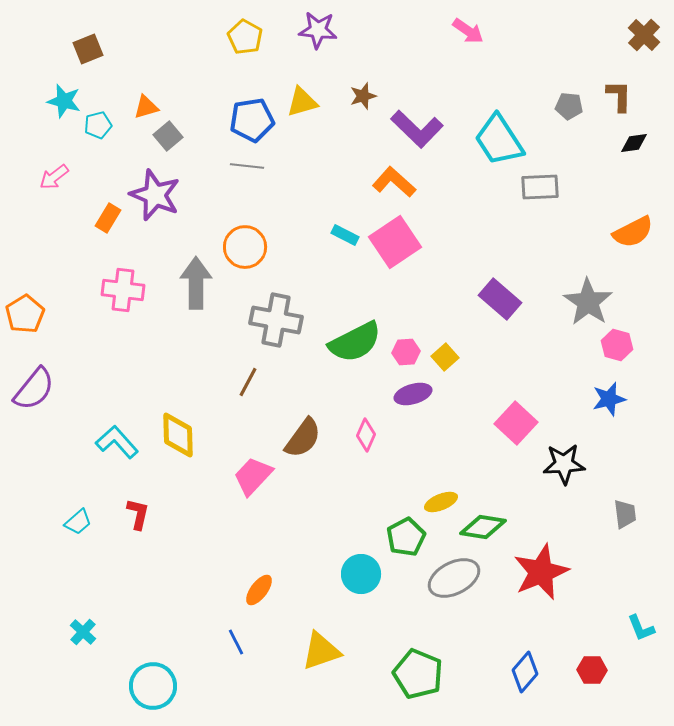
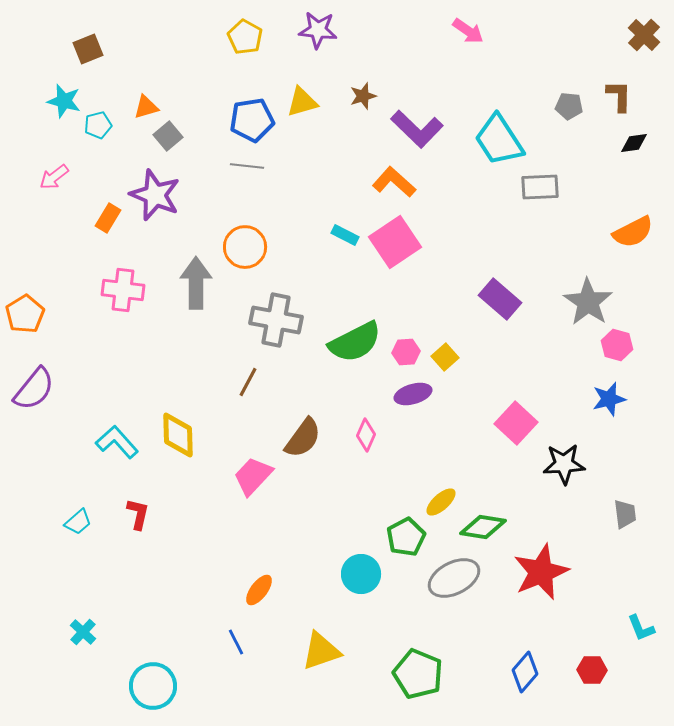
yellow ellipse at (441, 502): rotated 20 degrees counterclockwise
